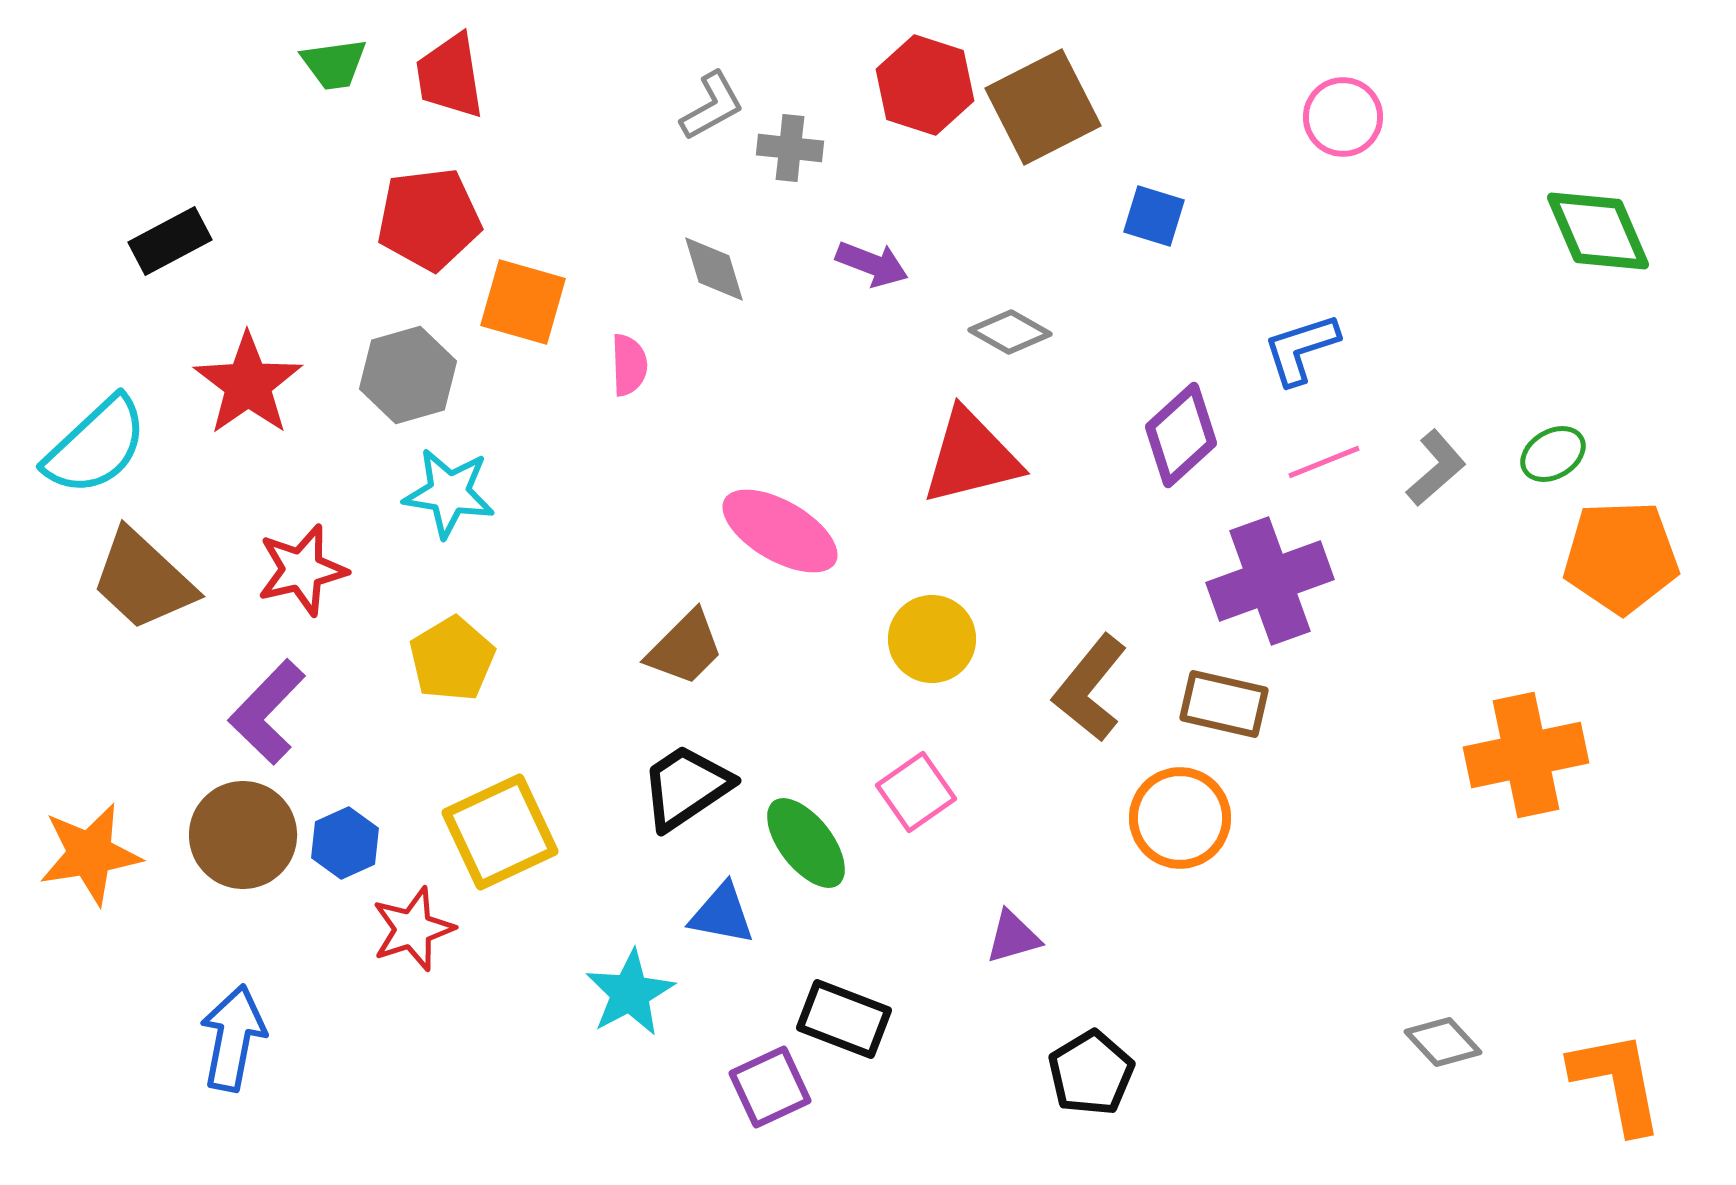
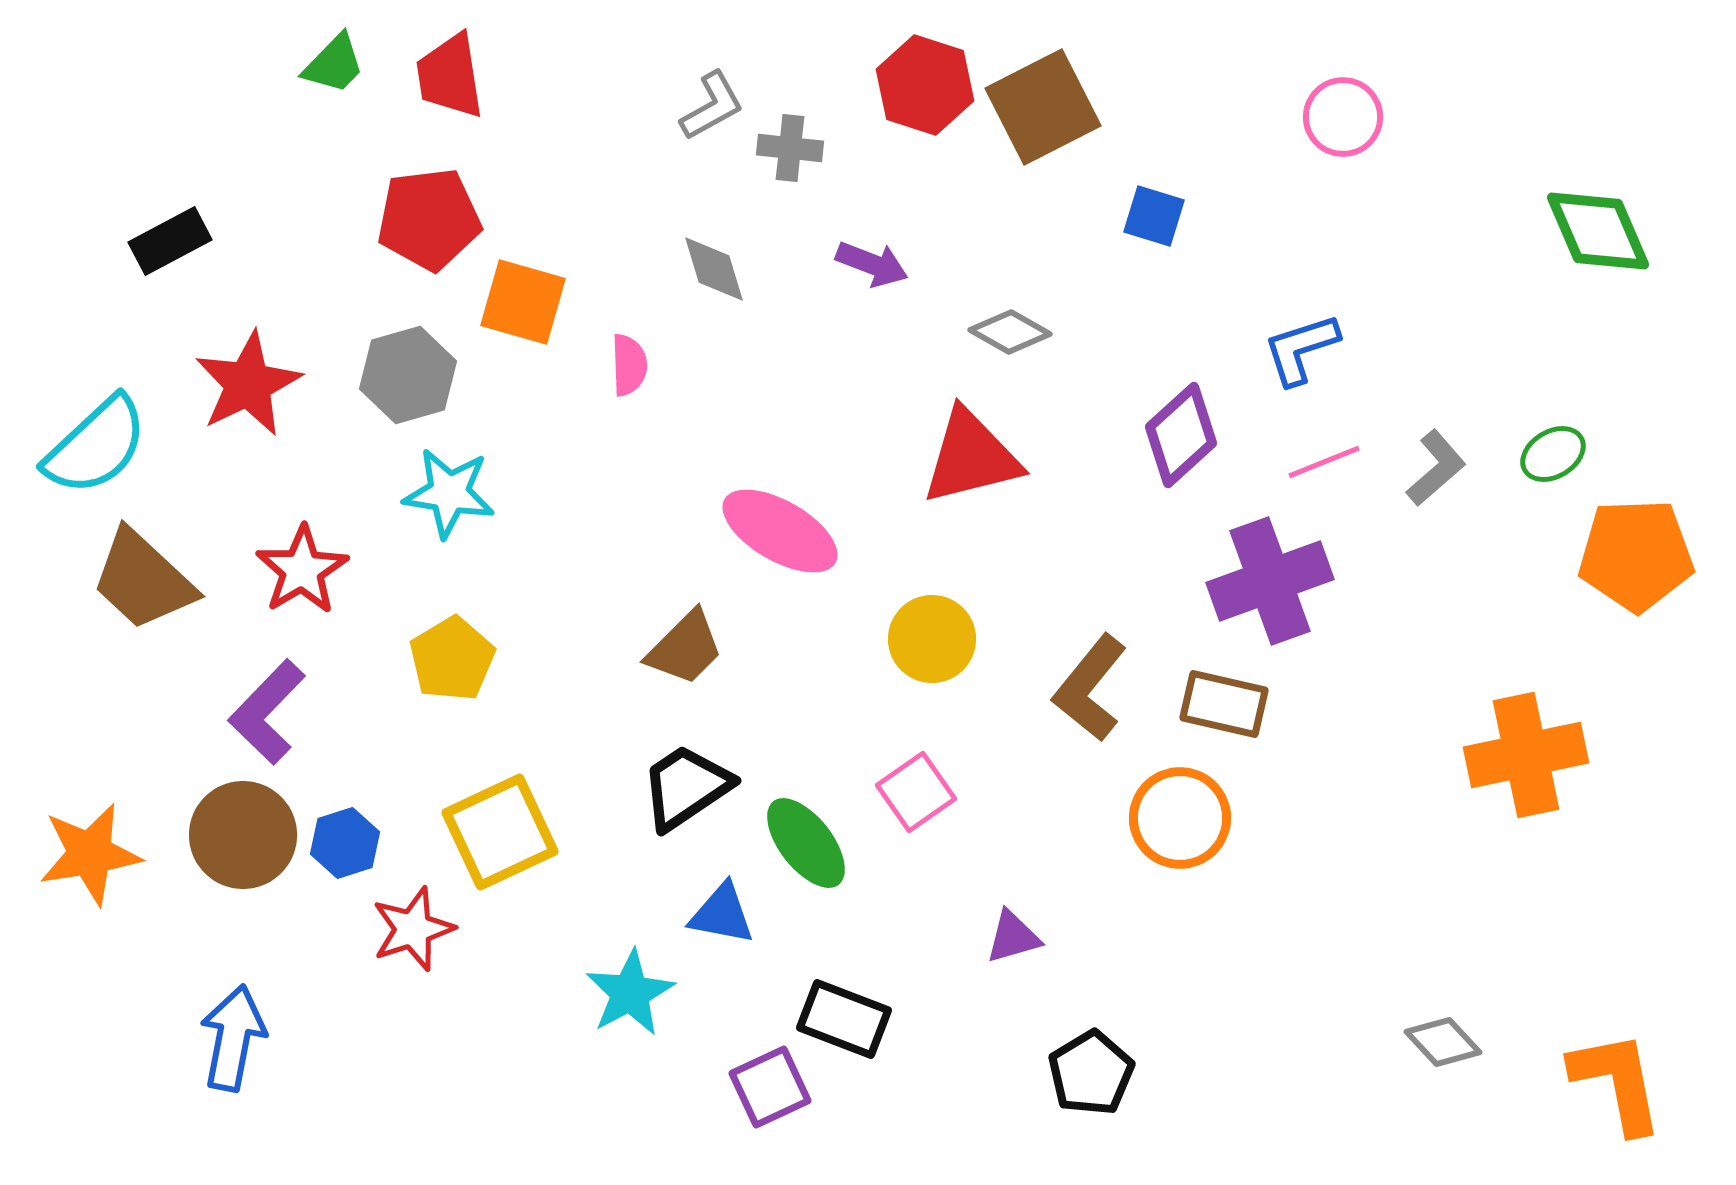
green trapezoid at (334, 64): rotated 38 degrees counterclockwise
red star at (248, 384): rotated 9 degrees clockwise
orange pentagon at (1621, 557): moved 15 px right, 2 px up
red star at (302, 570): rotated 18 degrees counterclockwise
blue hexagon at (345, 843): rotated 6 degrees clockwise
